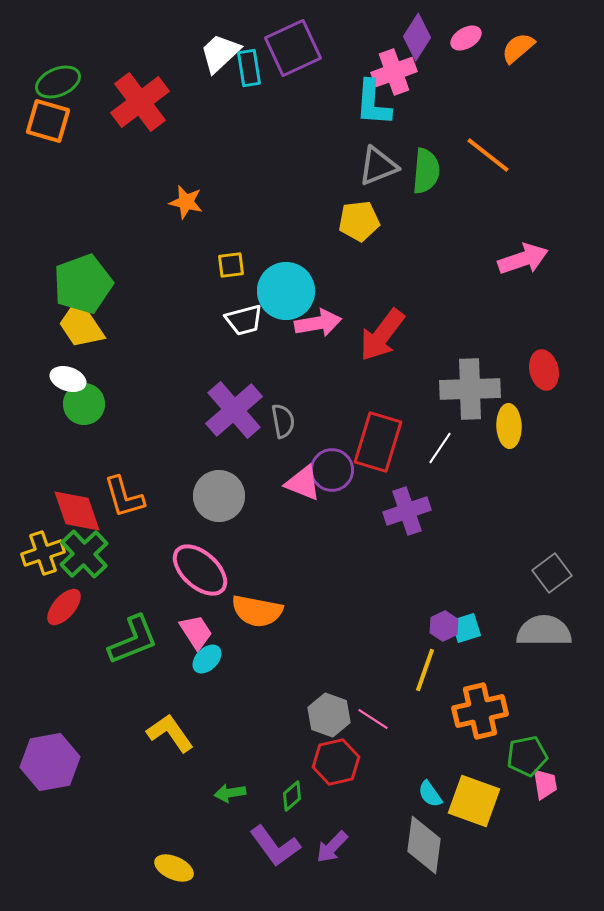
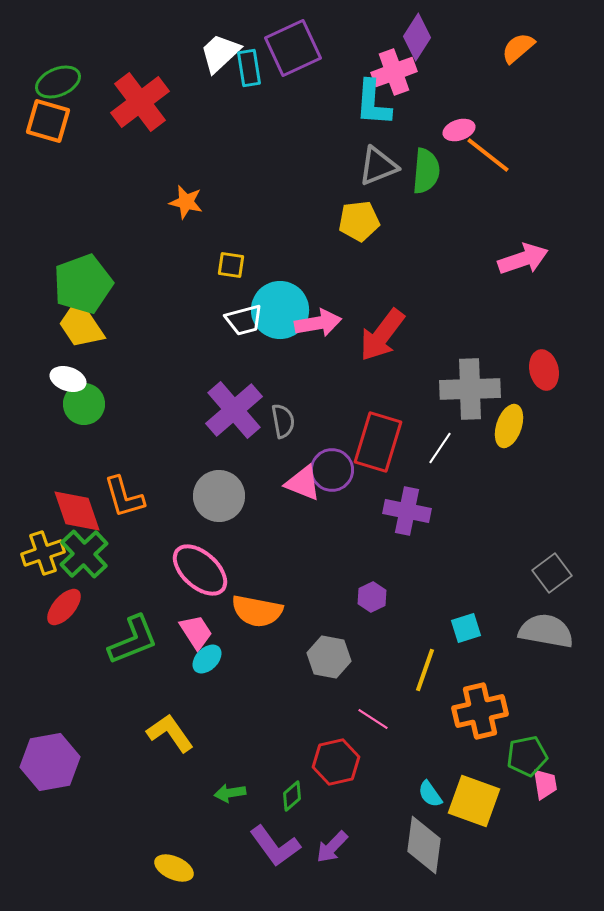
pink ellipse at (466, 38): moved 7 px left, 92 px down; rotated 12 degrees clockwise
yellow square at (231, 265): rotated 16 degrees clockwise
cyan circle at (286, 291): moved 6 px left, 19 px down
yellow ellipse at (509, 426): rotated 21 degrees clockwise
purple cross at (407, 511): rotated 30 degrees clockwise
purple hexagon at (444, 626): moved 72 px left, 29 px up
gray semicircle at (544, 631): moved 2 px right; rotated 10 degrees clockwise
gray hexagon at (329, 715): moved 58 px up; rotated 9 degrees counterclockwise
